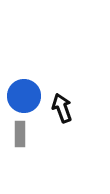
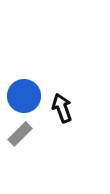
gray rectangle: rotated 45 degrees clockwise
